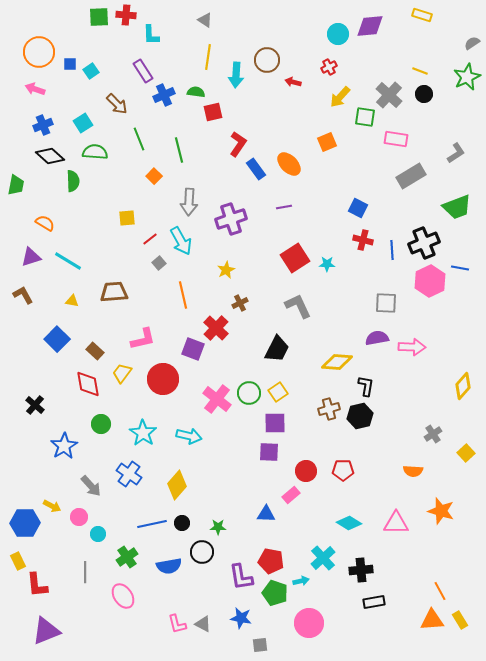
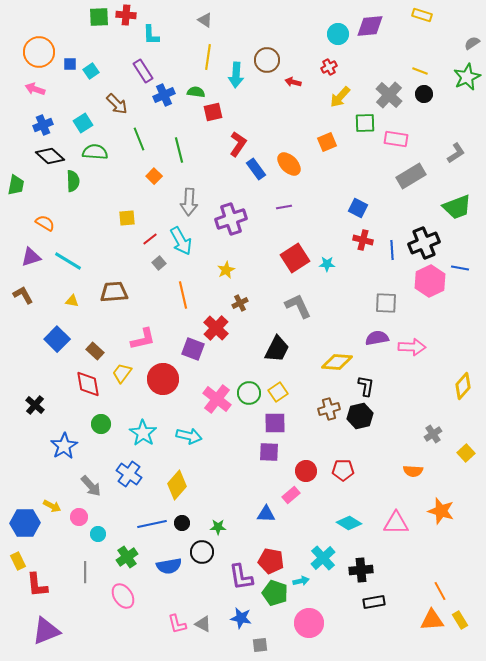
green square at (365, 117): moved 6 px down; rotated 10 degrees counterclockwise
